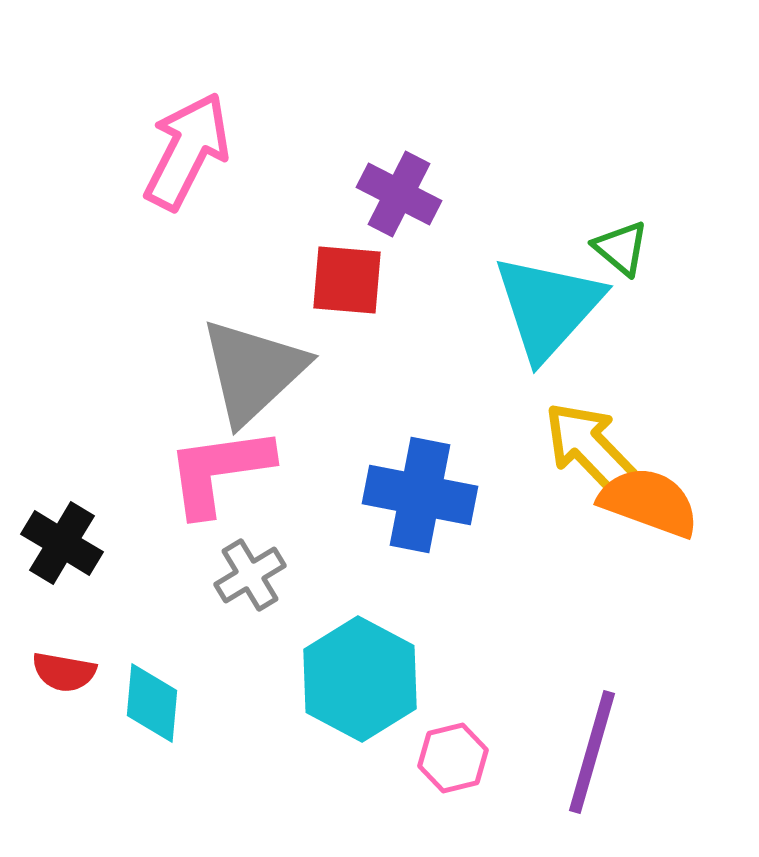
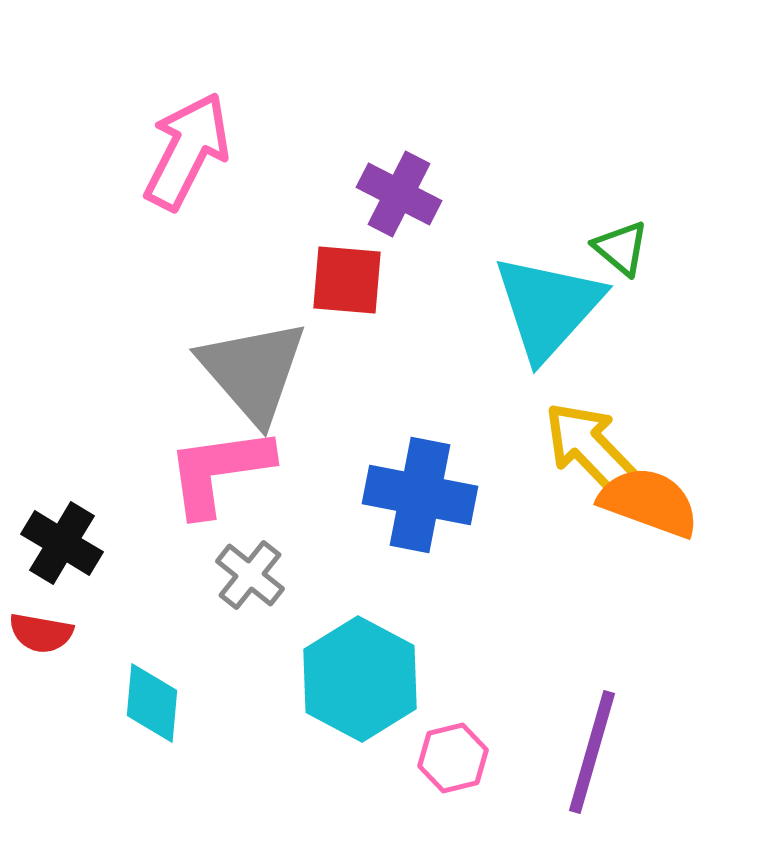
gray triangle: rotated 28 degrees counterclockwise
gray cross: rotated 20 degrees counterclockwise
red semicircle: moved 23 px left, 39 px up
